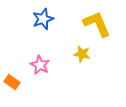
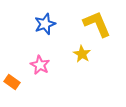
blue star: moved 2 px right, 5 px down
yellow star: rotated 18 degrees clockwise
